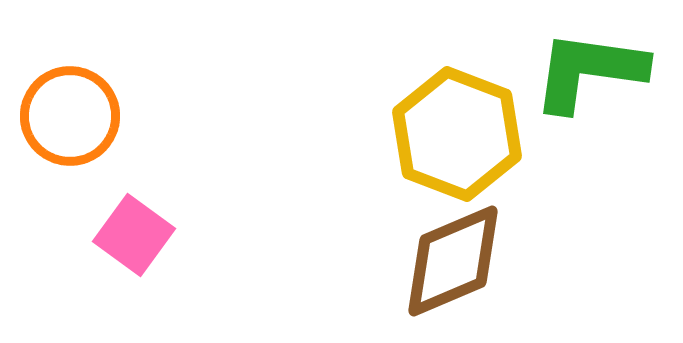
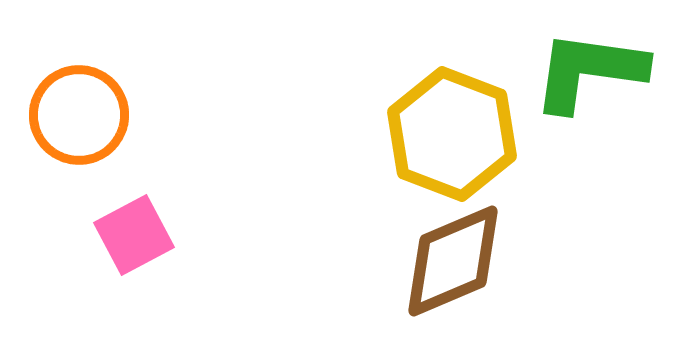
orange circle: moved 9 px right, 1 px up
yellow hexagon: moved 5 px left
pink square: rotated 26 degrees clockwise
